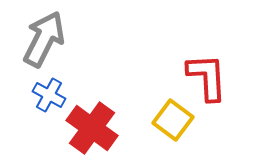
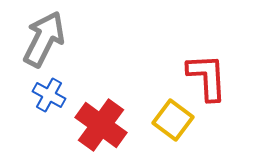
red cross: moved 9 px right, 3 px up
